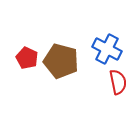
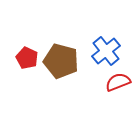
blue cross: moved 1 px left, 2 px down; rotated 24 degrees clockwise
red semicircle: rotated 100 degrees counterclockwise
